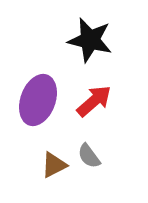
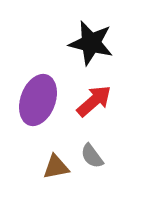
black star: moved 1 px right, 3 px down
gray semicircle: moved 3 px right
brown triangle: moved 2 px right, 2 px down; rotated 16 degrees clockwise
